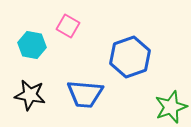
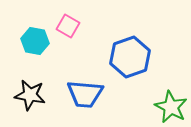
cyan hexagon: moved 3 px right, 4 px up
green star: rotated 24 degrees counterclockwise
